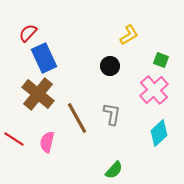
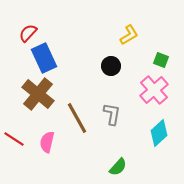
black circle: moved 1 px right
green semicircle: moved 4 px right, 3 px up
